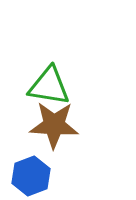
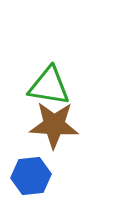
blue hexagon: rotated 15 degrees clockwise
